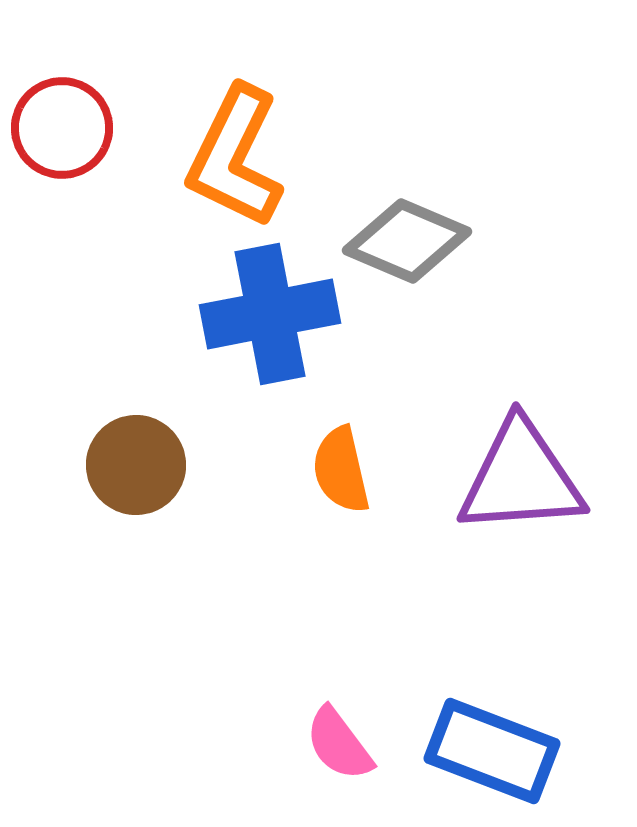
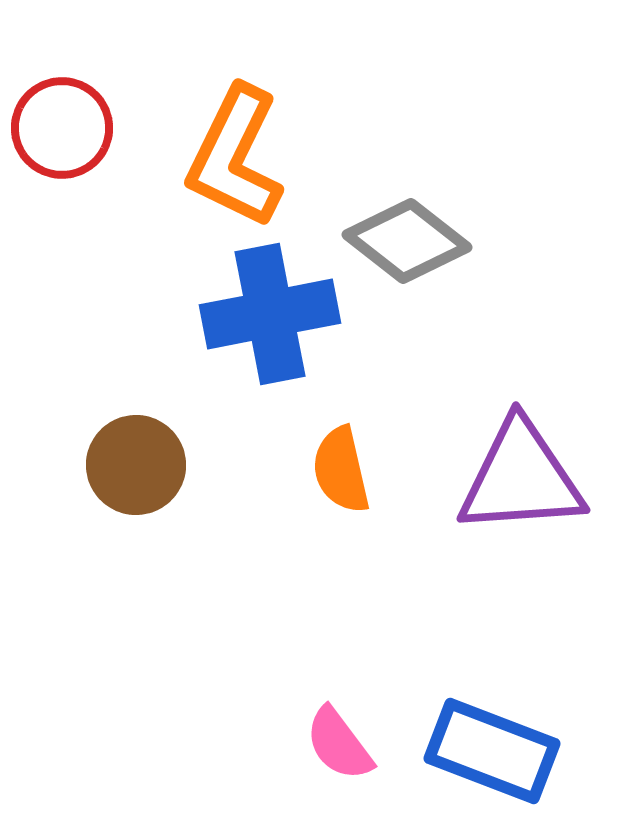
gray diamond: rotated 15 degrees clockwise
